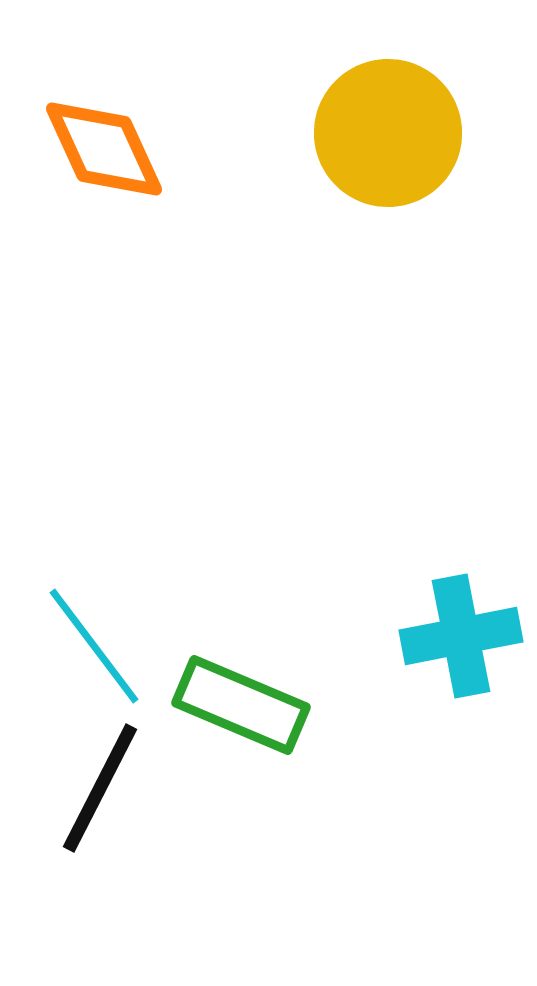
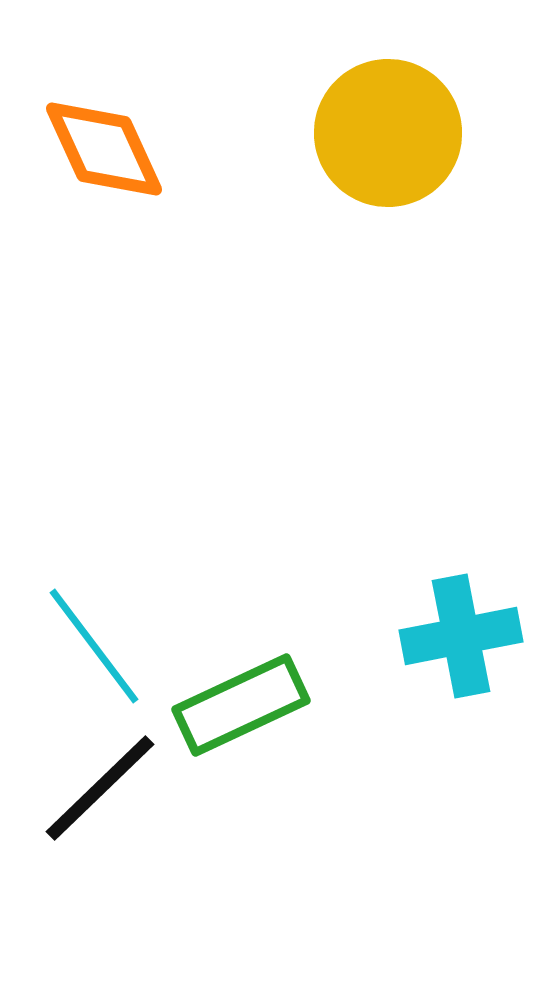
green rectangle: rotated 48 degrees counterclockwise
black line: rotated 19 degrees clockwise
